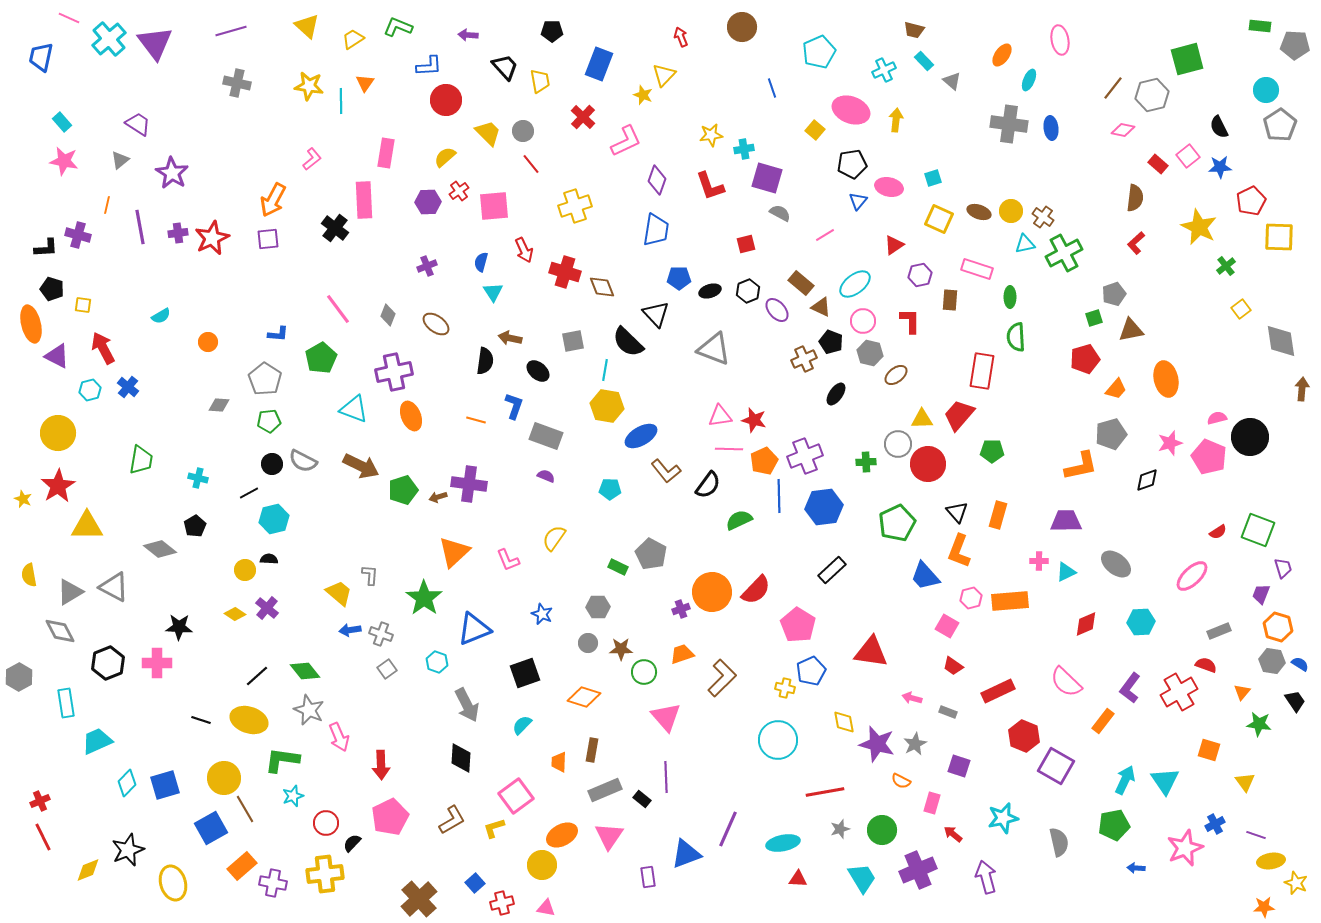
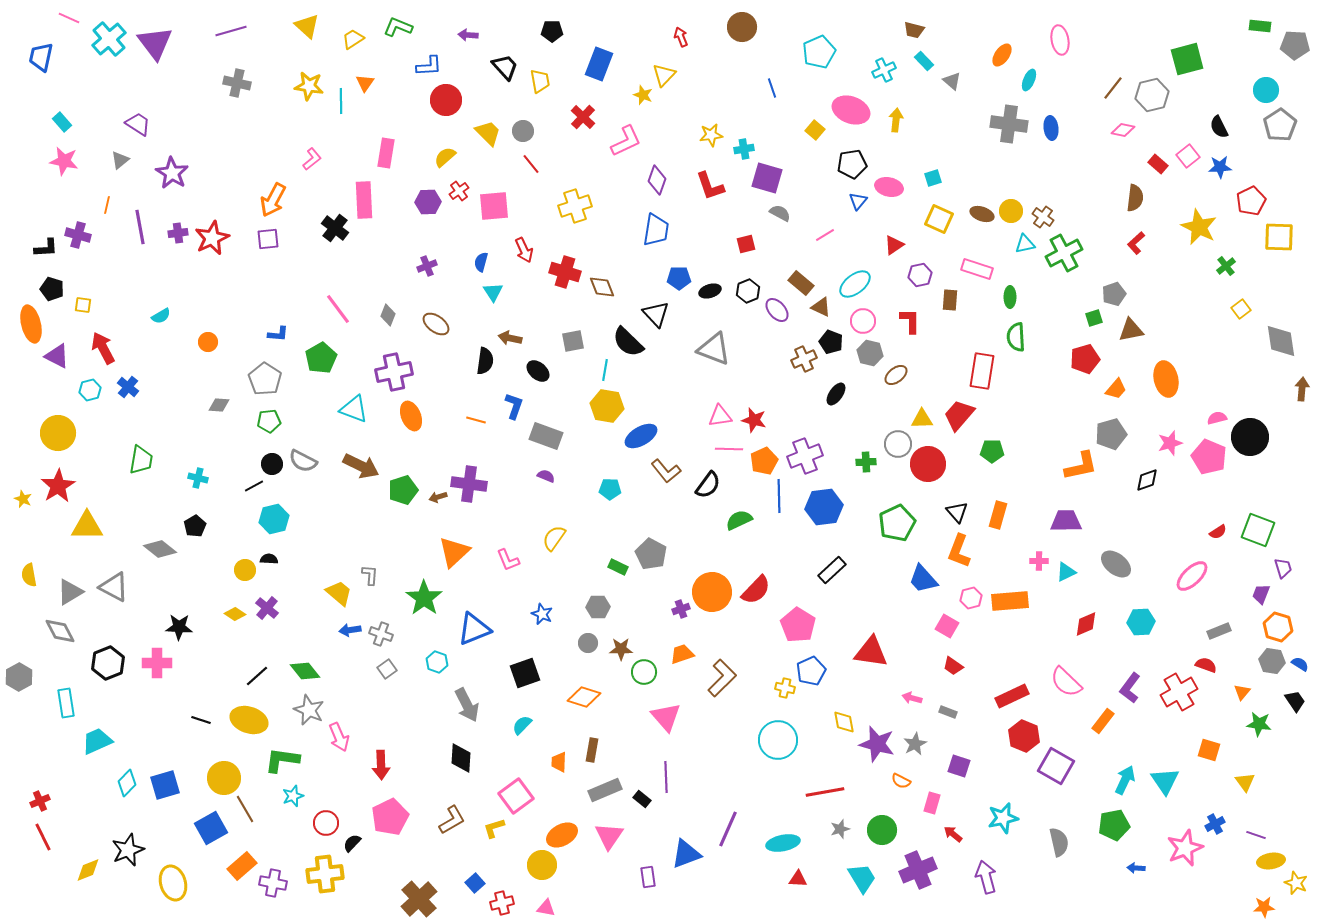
brown ellipse at (979, 212): moved 3 px right, 2 px down
black line at (249, 493): moved 5 px right, 7 px up
blue trapezoid at (925, 576): moved 2 px left, 3 px down
red rectangle at (998, 691): moved 14 px right, 5 px down
